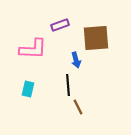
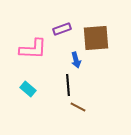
purple rectangle: moved 2 px right, 4 px down
cyan rectangle: rotated 63 degrees counterclockwise
brown line: rotated 35 degrees counterclockwise
